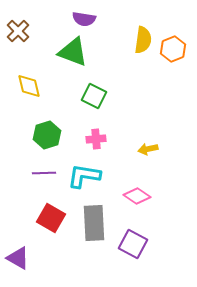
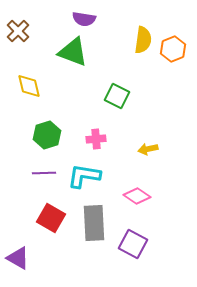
green square: moved 23 px right
